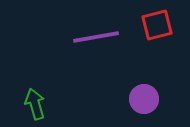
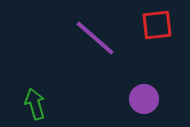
red square: rotated 8 degrees clockwise
purple line: moved 1 px left, 1 px down; rotated 51 degrees clockwise
